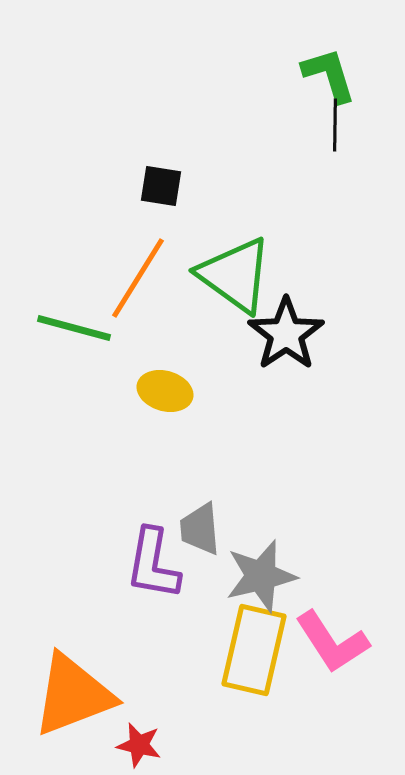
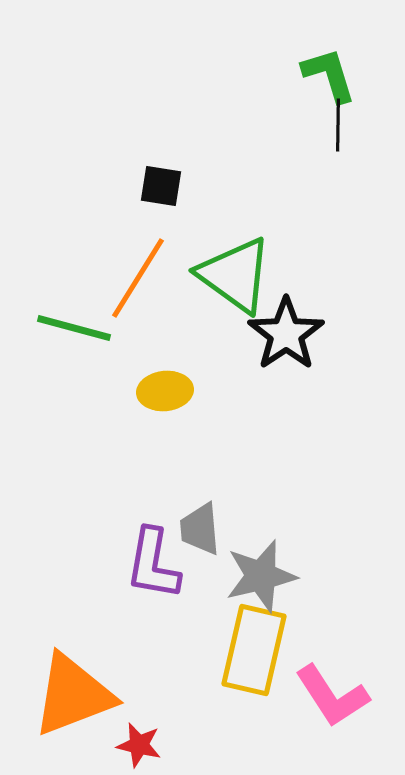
black line: moved 3 px right
yellow ellipse: rotated 22 degrees counterclockwise
pink L-shape: moved 54 px down
